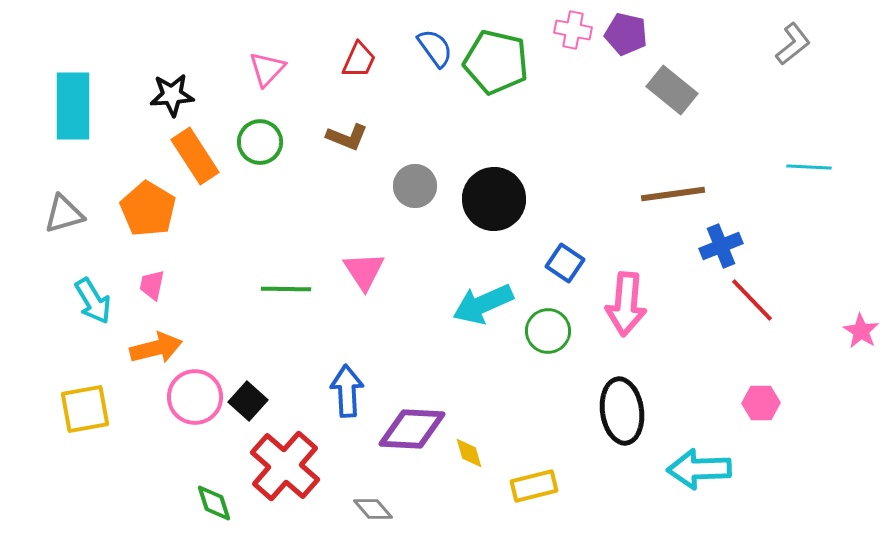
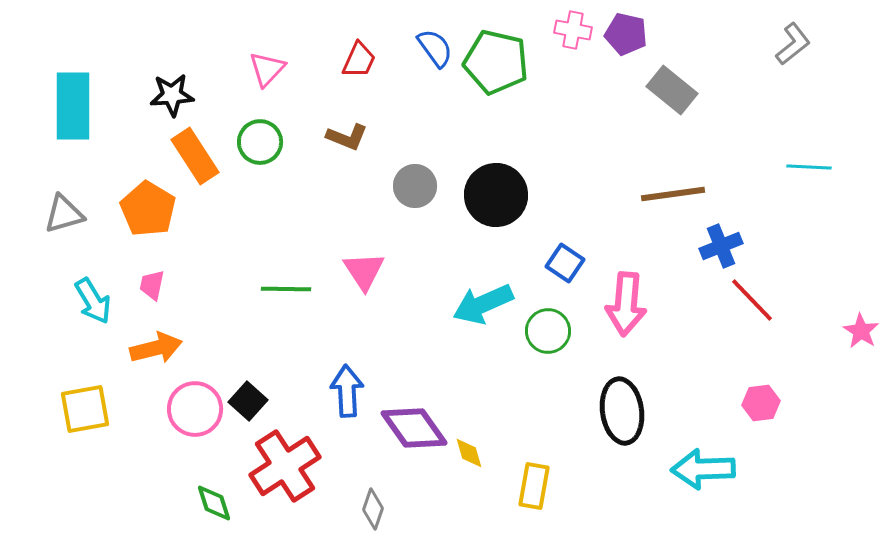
black circle at (494, 199): moved 2 px right, 4 px up
pink circle at (195, 397): moved 12 px down
pink hexagon at (761, 403): rotated 6 degrees counterclockwise
purple diamond at (412, 429): moved 2 px right, 1 px up; rotated 52 degrees clockwise
red cross at (285, 466): rotated 16 degrees clockwise
cyan arrow at (699, 469): moved 4 px right
yellow rectangle at (534, 486): rotated 66 degrees counterclockwise
gray diamond at (373, 509): rotated 60 degrees clockwise
